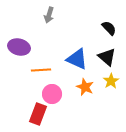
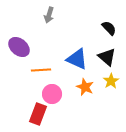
purple ellipse: rotated 25 degrees clockwise
